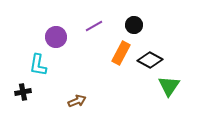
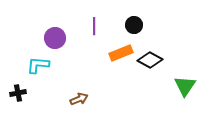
purple line: rotated 60 degrees counterclockwise
purple circle: moved 1 px left, 1 px down
orange rectangle: rotated 40 degrees clockwise
cyan L-shape: rotated 85 degrees clockwise
green triangle: moved 16 px right
black cross: moved 5 px left, 1 px down
brown arrow: moved 2 px right, 2 px up
